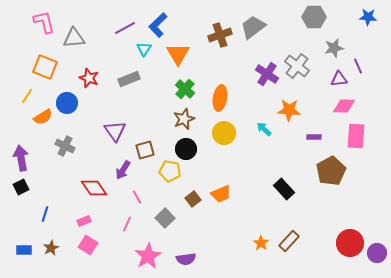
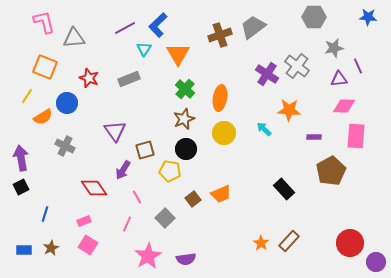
purple circle at (377, 253): moved 1 px left, 9 px down
